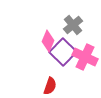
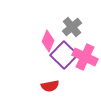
gray cross: moved 1 px left, 2 px down
purple square: moved 1 px right, 3 px down
red semicircle: rotated 60 degrees clockwise
